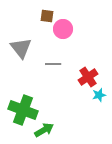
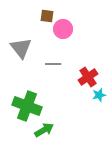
green cross: moved 4 px right, 4 px up
